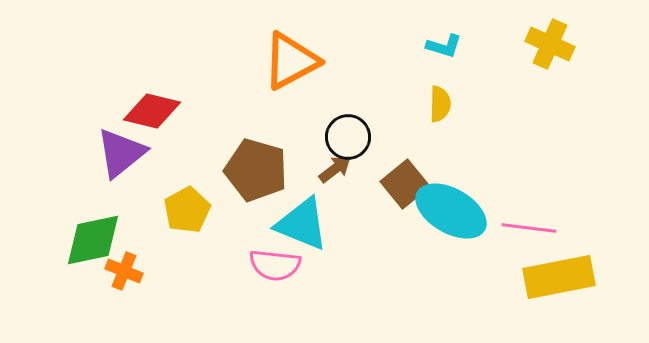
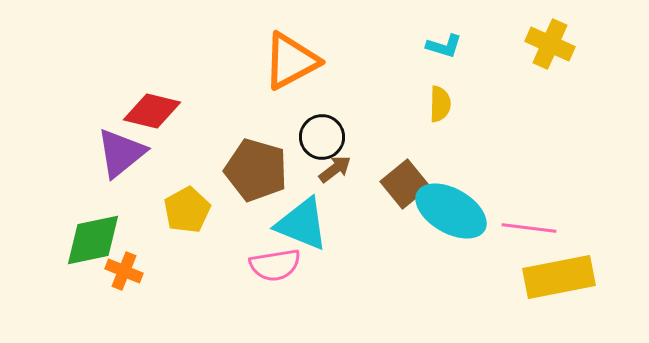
black circle: moved 26 px left
pink semicircle: rotated 15 degrees counterclockwise
